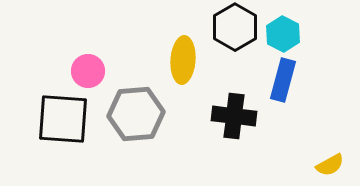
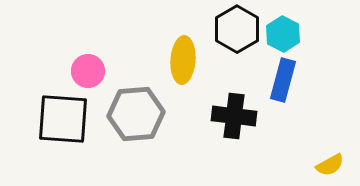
black hexagon: moved 2 px right, 2 px down
